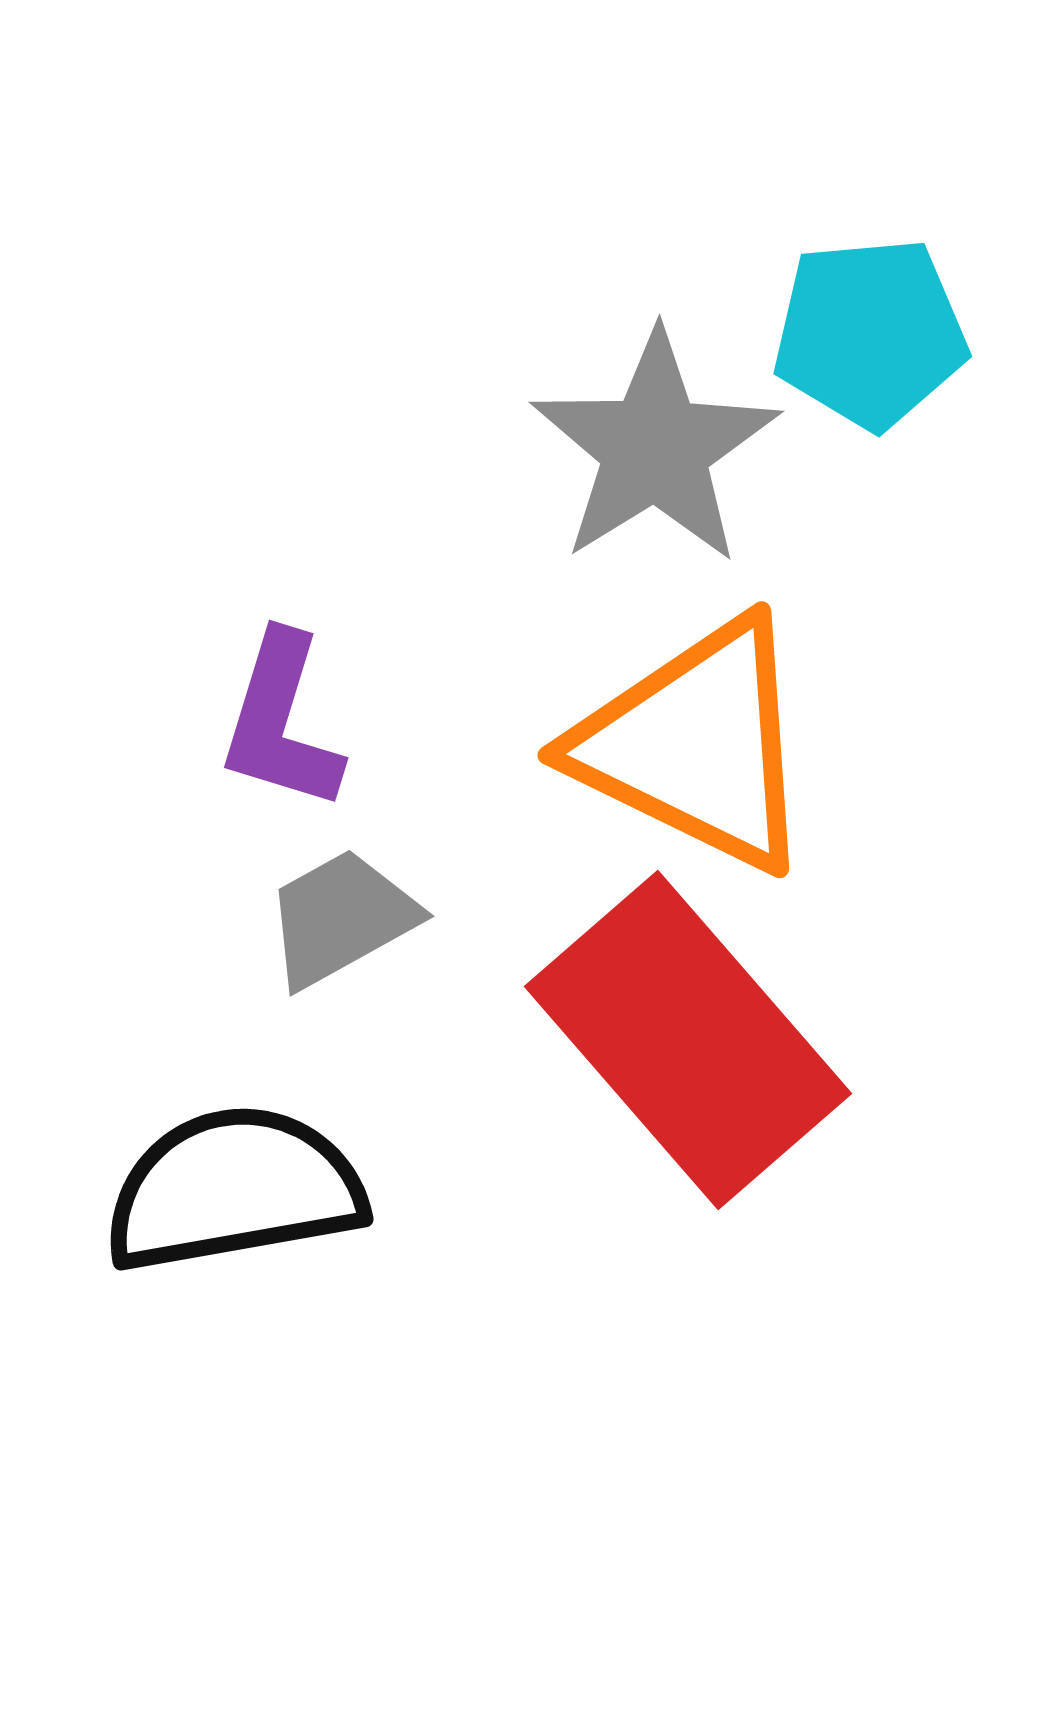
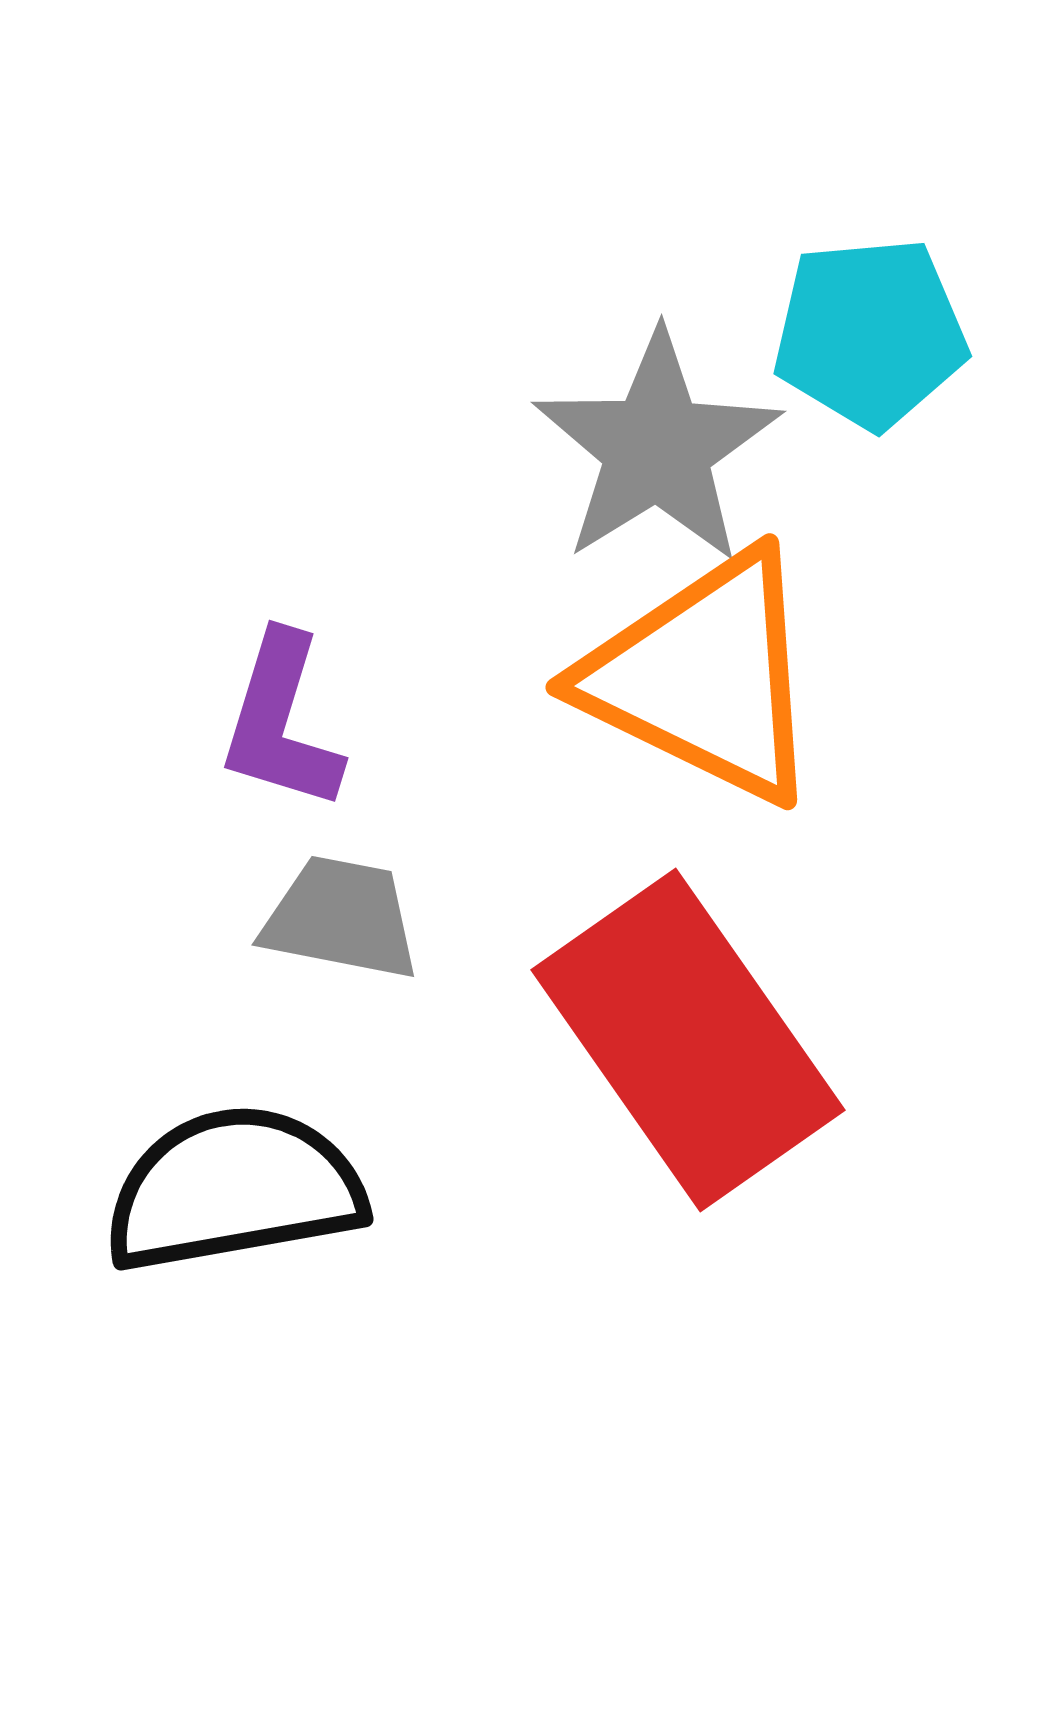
gray star: moved 2 px right
orange triangle: moved 8 px right, 68 px up
gray trapezoid: rotated 40 degrees clockwise
red rectangle: rotated 6 degrees clockwise
